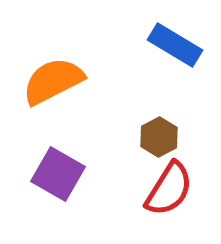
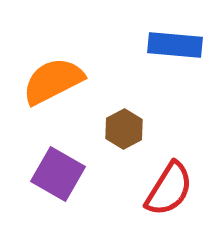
blue rectangle: rotated 26 degrees counterclockwise
brown hexagon: moved 35 px left, 8 px up
